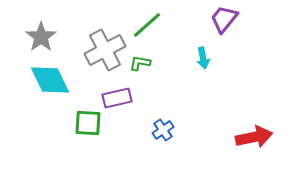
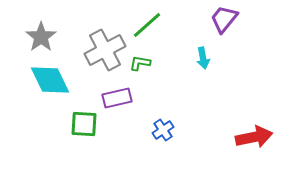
green square: moved 4 px left, 1 px down
